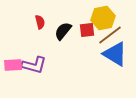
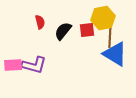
brown line: rotated 50 degrees counterclockwise
